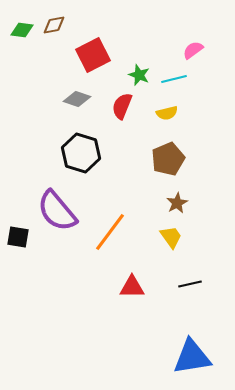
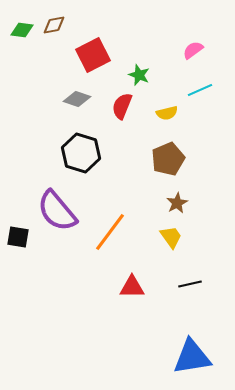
cyan line: moved 26 px right, 11 px down; rotated 10 degrees counterclockwise
